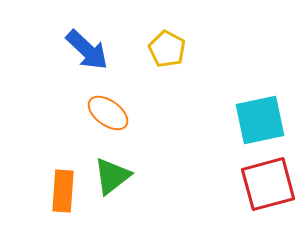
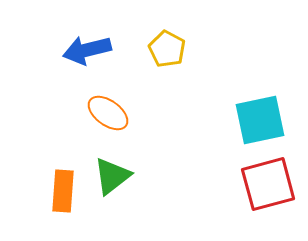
blue arrow: rotated 123 degrees clockwise
